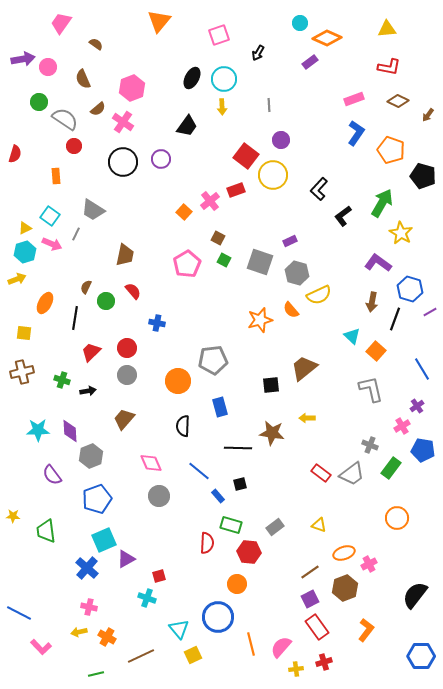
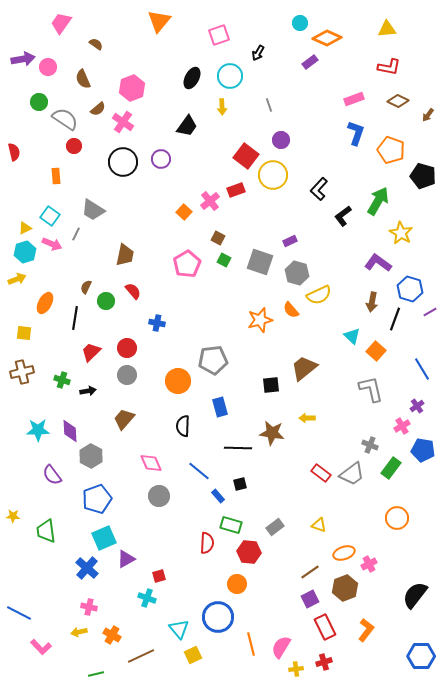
cyan circle at (224, 79): moved 6 px right, 3 px up
gray line at (269, 105): rotated 16 degrees counterclockwise
blue L-shape at (356, 133): rotated 15 degrees counterclockwise
red semicircle at (15, 154): moved 1 px left, 2 px up; rotated 30 degrees counterclockwise
green arrow at (382, 203): moved 4 px left, 2 px up
gray hexagon at (91, 456): rotated 10 degrees counterclockwise
cyan square at (104, 540): moved 2 px up
red rectangle at (317, 627): moved 8 px right; rotated 10 degrees clockwise
orange cross at (107, 637): moved 5 px right, 2 px up
pink semicircle at (281, 647): rotated 10 degrees counterclockwise
